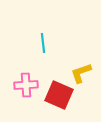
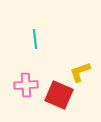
cyan line: moved 8 px left, 4 px up
yellow L-shape: moved 1 px left, 1 px up
